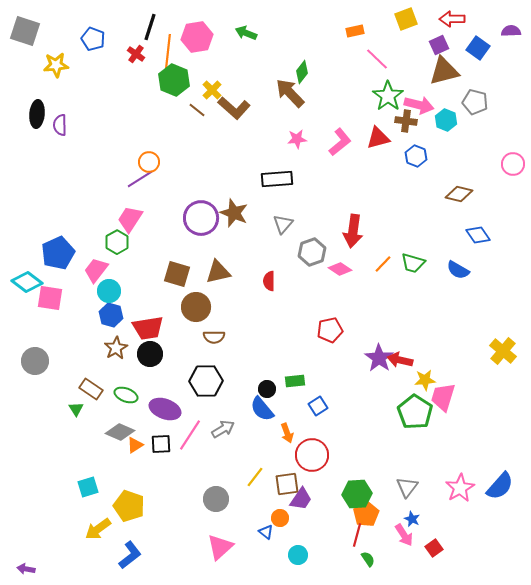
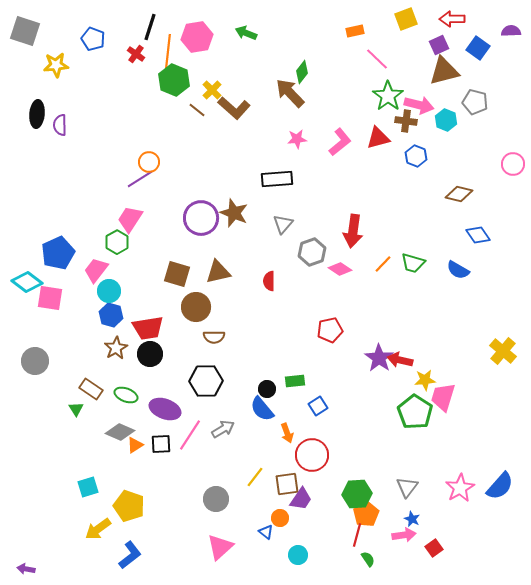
pink arrow at (404, 535): rotated 65 degrees counterclockwise
